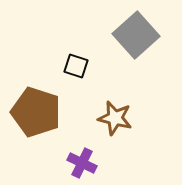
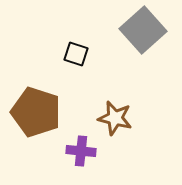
gray square: moved 7 px right, 5 px up
black square: moved 12 px up
purple cross: moved 1 px left, 12 px up; rotated 20 degrees counterclockwise
